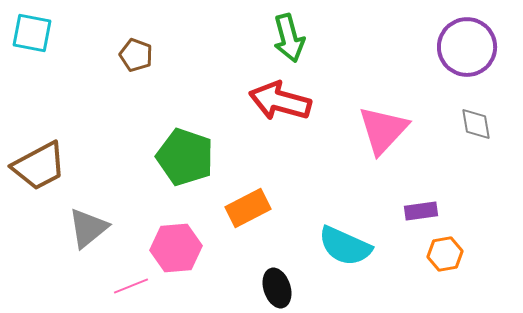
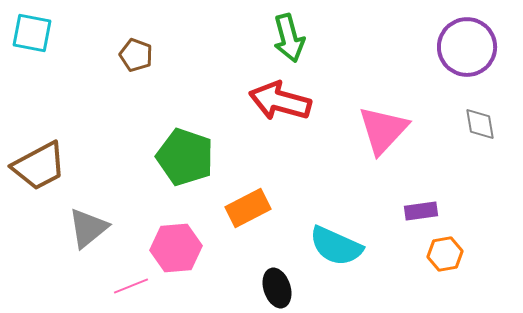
gray diamond: moved 4 px right
cyan semicircle: moved 9 px left
